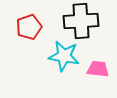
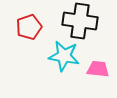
black cross: moved 1 px left; rotated 12 degrees clockwise
